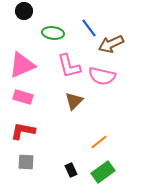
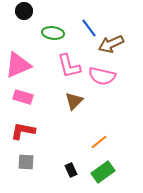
pink triangle: moved 4 px left
